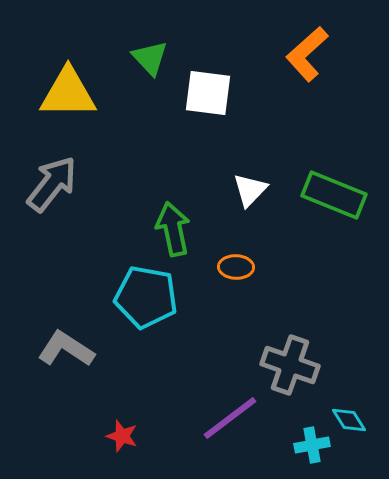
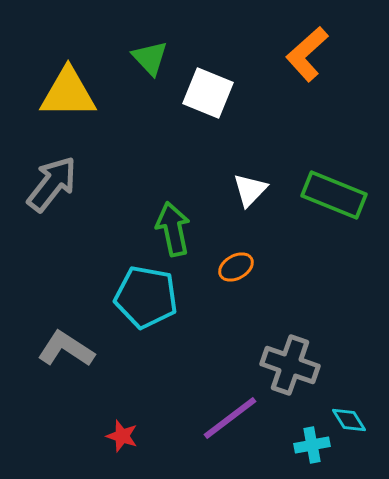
white square: rotated 15 degrees clockwise
orange ellipse: rotated 32 degrees counterclockwise
